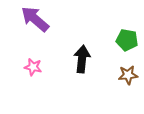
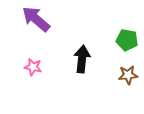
purple arrow: moved 1 px right
